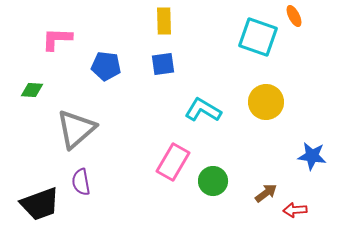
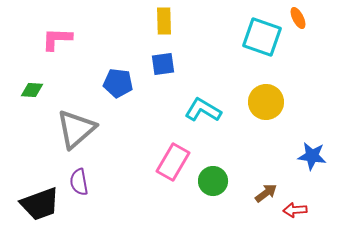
orange ellipse: moved 4 px right, 2 px down
cyan square: moved 4 px right
blue pentagon: moved 12 px right, 17 px down
purple semicircle: moved 2 px left
